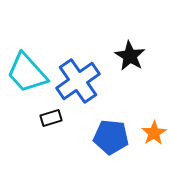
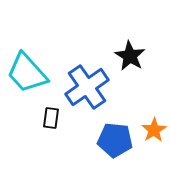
blue cross: moved 9 px right, 6 px down
black rectangle: rotated 65 degrees counterclockwise
orange star: moved 3 px up
blue pentagon: moved 4 px right, 3 px down
